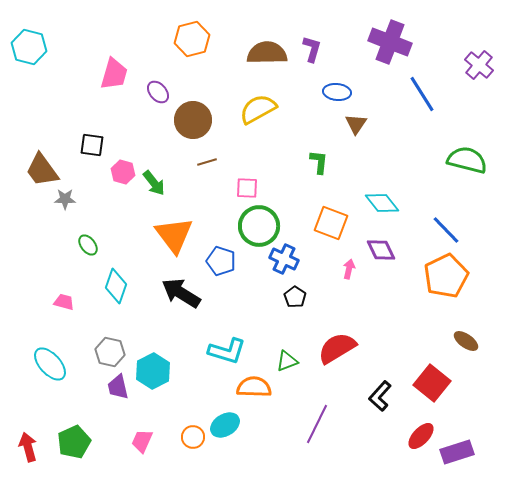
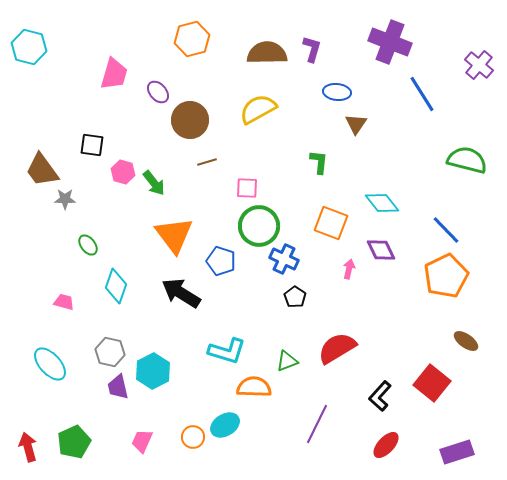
brown circle at (193, 120): moved 3 px left
red ellipse at (421, 436): moved 35 px left, 9 px down
